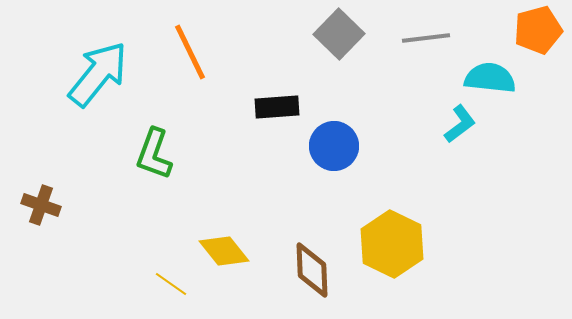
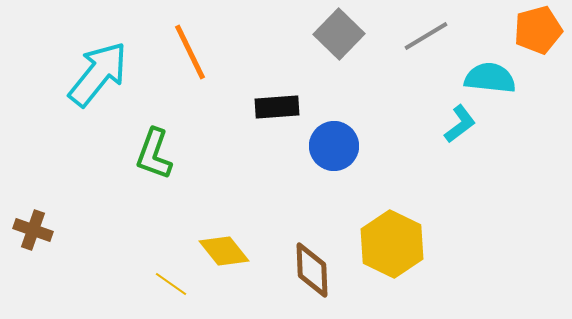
gray line: moved 2 px up; rotated 24 degrees counterclockwise
brown cross: moved 8 px left, 25 px down
